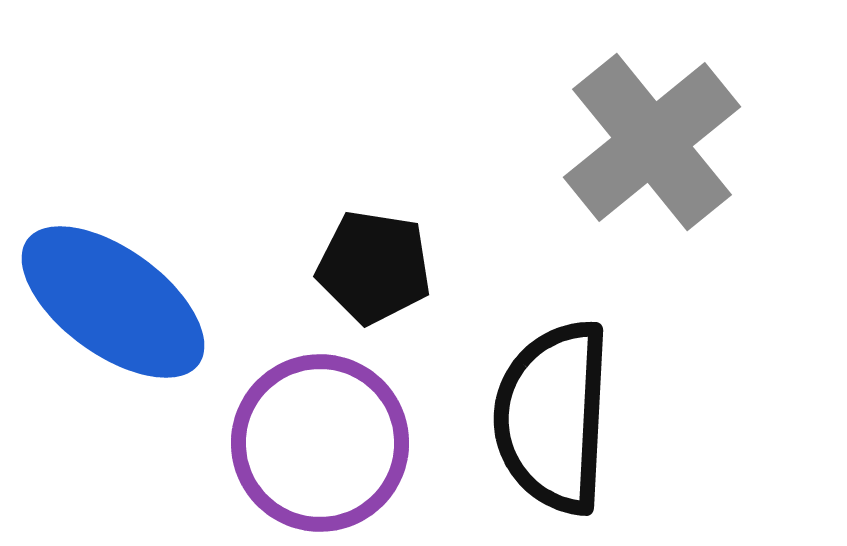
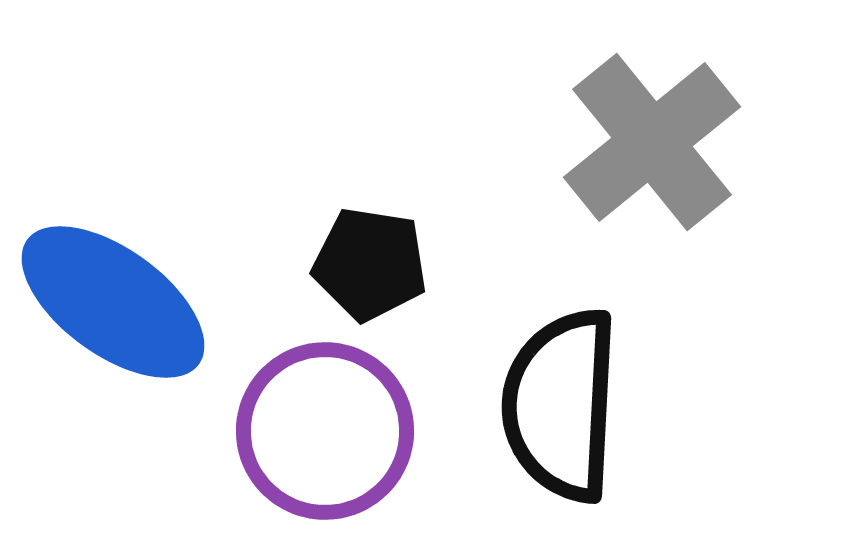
black pentagon: moved 4 px left, 3 px up
black semicircle: moved 8 px right, 12 px up
purple circle: moved 5 px right, 12 px up
